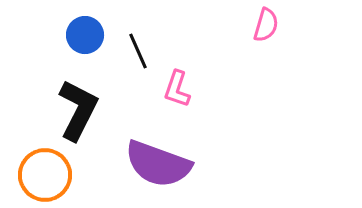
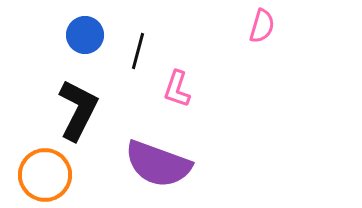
pink semicircle: moved 4 px left, 1 px down
black line: rotated 39 degrees clockwise
